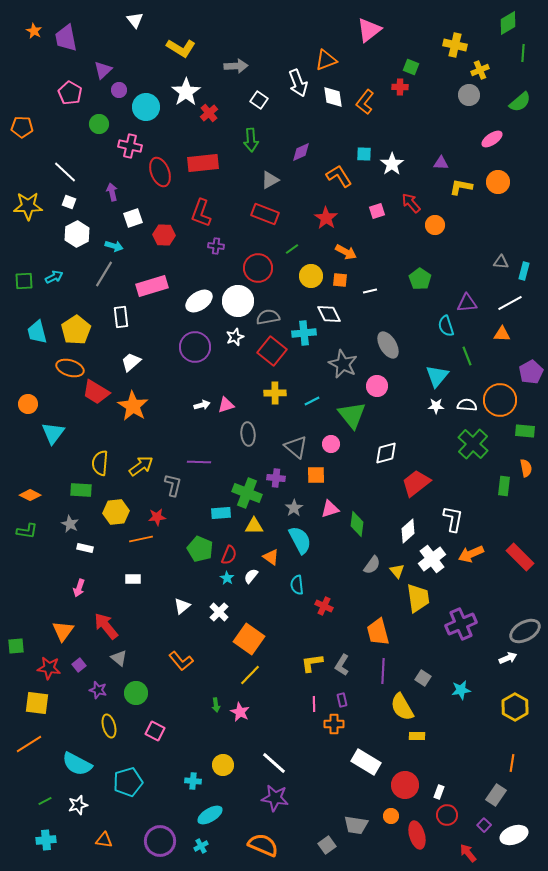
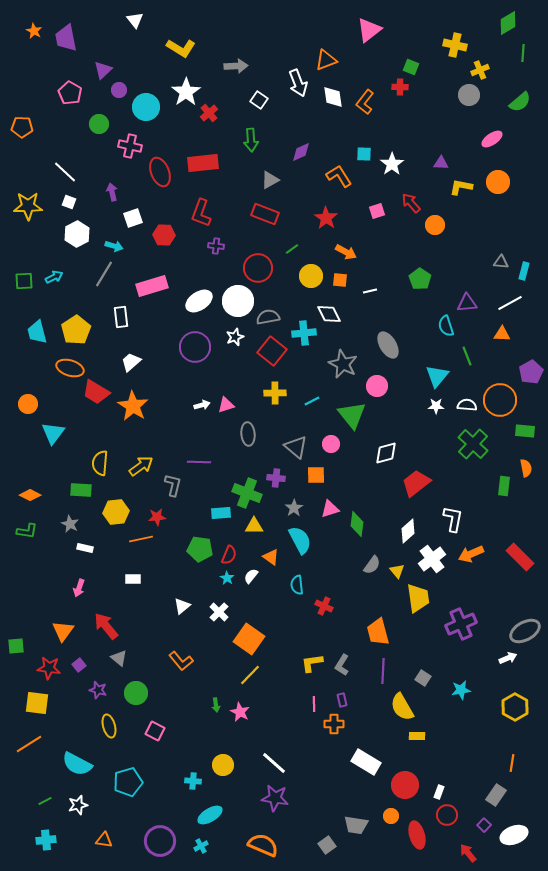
green pentagon at (200, 549): rotated 15 degrees counterclockwise
